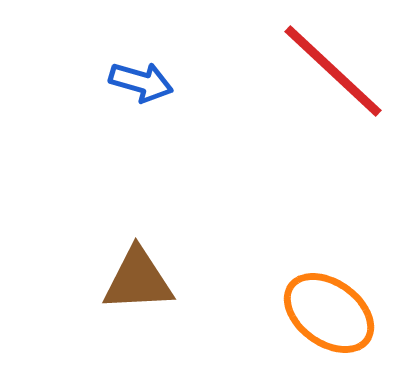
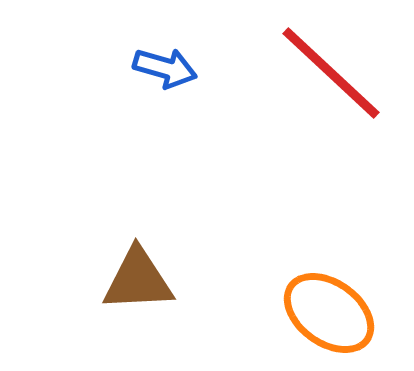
red line: moved 2 px left, 2 px down
blue arrow: moved 24 px right, 14 px up
